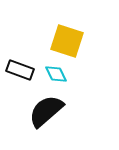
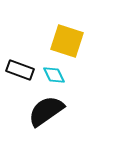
cyan diamond: moved 2 px left, 1 px down
black semicircle: rotated 6 degrees clockwise
